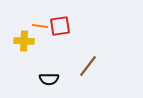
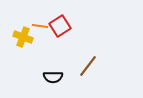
red square: rotated 25 degrees counterclockwise
yellow cross: moved 1 px left, 4 px up; rotated 18 degrees clockwise
black semicircle: moved 4 px right, 2 px up
